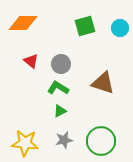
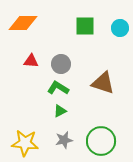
green square: rotated 15 degrees clockwise
red triangle: rotated 35 degrees counterclockwise
